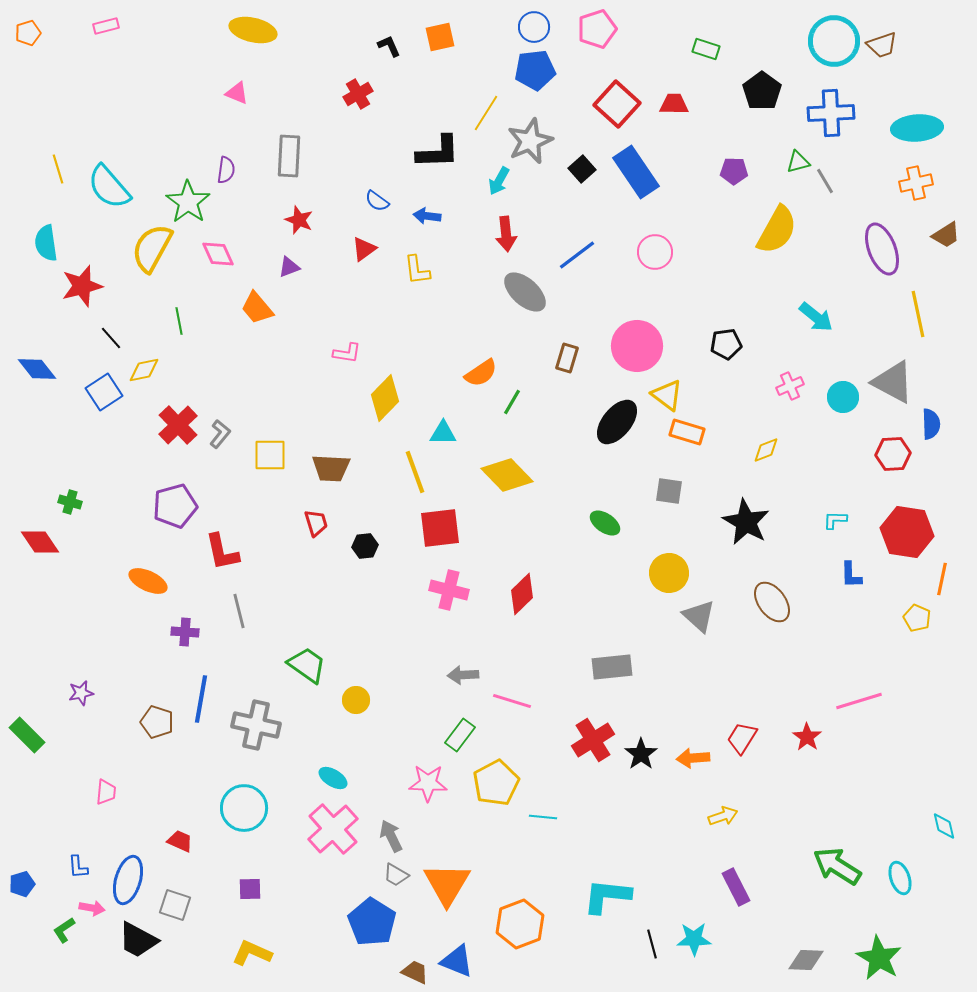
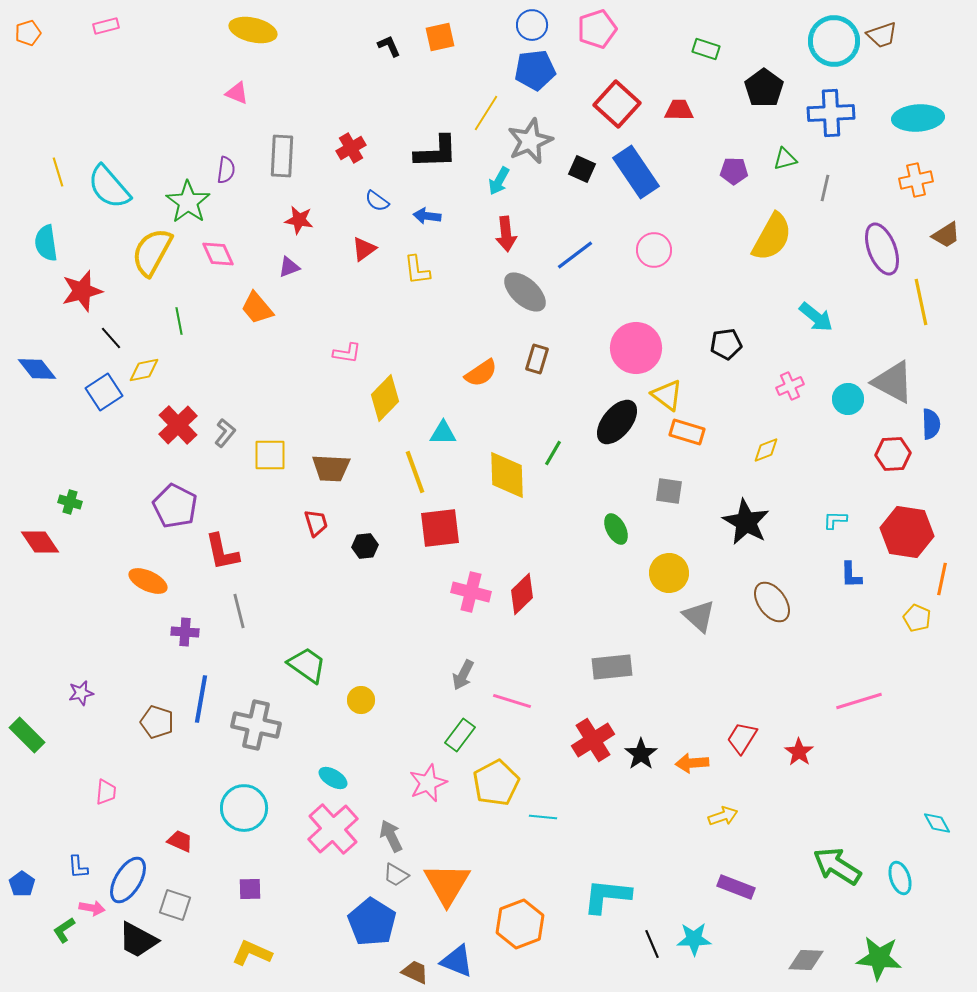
blue circle at (534, 27): moved 2 px left, 2 px up
brown trapezoid at (882, 45): moved 10 px up
black pentagon at (762, 91): moved 2 px right, 3 px up
red cross at (358, 94): moved 7 px left, 54 px down
red trapezoid at (674, 104): moved 5 px right, 6 px down
cyan ellipse at (917, 128): moved 1 px right, 10 px up
black L-shape at (438, 152): moved 2 px left
gray rectangle at (289, 156): moved 7 px left
green triangle at (798, 162): moved 13 px left, 3 px up
yellow line at (58, 169): moved 3 px down
black square at (582, 169): rotated 24 degrees counterclockwise
gray line at (825, 181): moved 7 px down; rotated 44 degrees clockwise
orange cross at (916, 183): moved 3 px up
red star at (299, 220): rotated 12 degrees counterclockwise
yellow semicircle at (777, 230): moved 5 px left, 7 px down
yellow semicircle at (152, 248): moved 4 px down
pink circle at (655, 252): moved 1 px left, 2 px up
blue line at (577, 255): moved 2 px left
red star at (82, 286): moved 5 px down
yellow line at (918, 314): moved 3 px right, 12 px up
pink circle at (637, 346): moved 1 px left, 2 px down
brown rectangle at (567, 358): moved 30 px left, 1 px down
cyan circle at (843, 397): moved 5 px right, 2 px down
green line at (512, 402): moved 41 px right, 51 px down
gray L-shape at (220, 434): moved 5 px right, 1 px up
yellow diamond at (507, 475): rotated 42 degrees clockwise
purple pentagon at (175, 506): rotated 30 degrees counterclockwise
green ellipse at (605, 523): moved 11 px right, 6 px down; rotated 28 degrees clockwise
pink cross at (449, 590): moved 22 px right, 2 px down
gray arrow at (463, 675): rotated 60 degrees counterclockwise
yellow circle at (356, 700): moved 5 px right
red star at (807, 737): moved 8 px left, 15 px down
orange arrow at (693, 758): moved 1 px left, 5 px down
pink star at (428, 783): rotated 24 degrees counterclockwise
cyan diamond at (944, 826): moved 7 px left, 3 px up; rotated 16 degrees counterclockwise
blue ellipse at (128, 880): rotated 15 degrees clockwise
blue pentagon at (22, 884): rotated 20 degrees counterclockwise
purple rectangle at (736, 887): rotated 42 degrees counterclockwise
black line at (652, 944): rotated 8 degrees counterclockwise
green star at (879, 958): rotated 24 degrees counterclockwise
